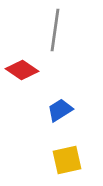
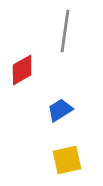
gray line: moved 10 px right, 1 px down
red diamond: rotated 64 degrees counterclockwise
